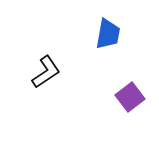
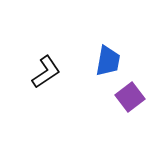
blue trapezoid: moved 27 px down
